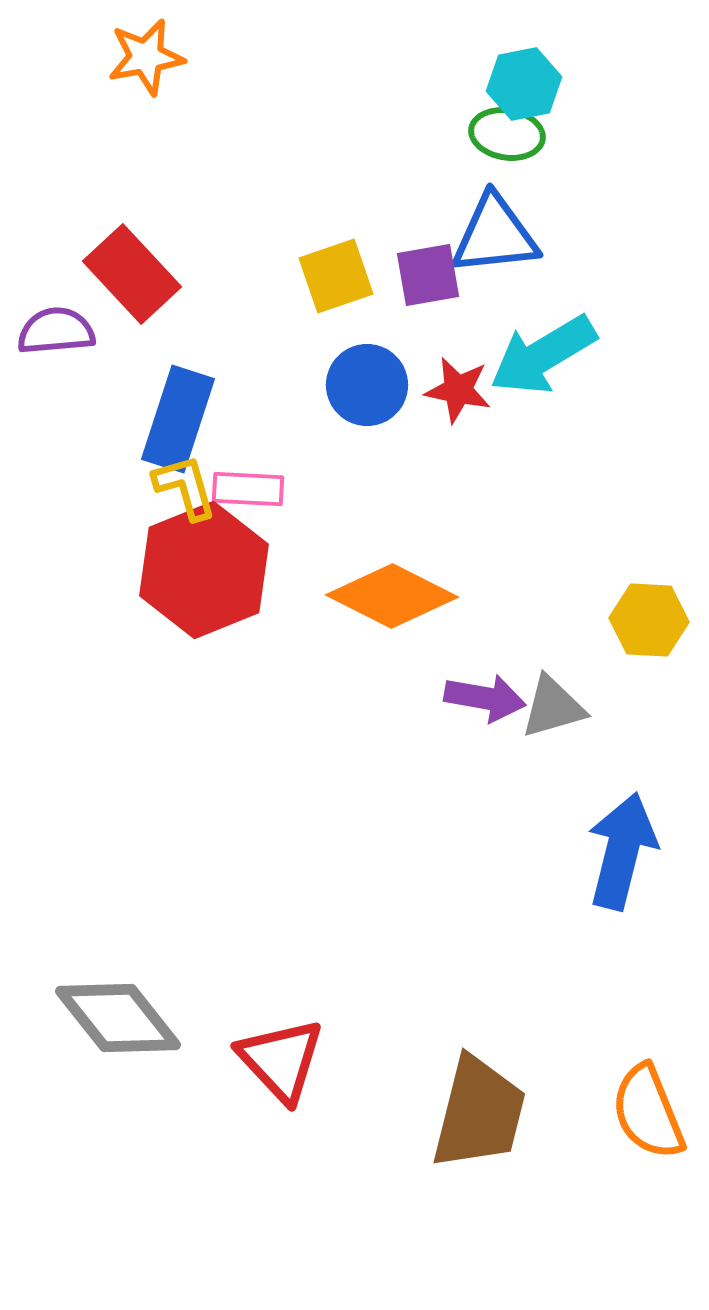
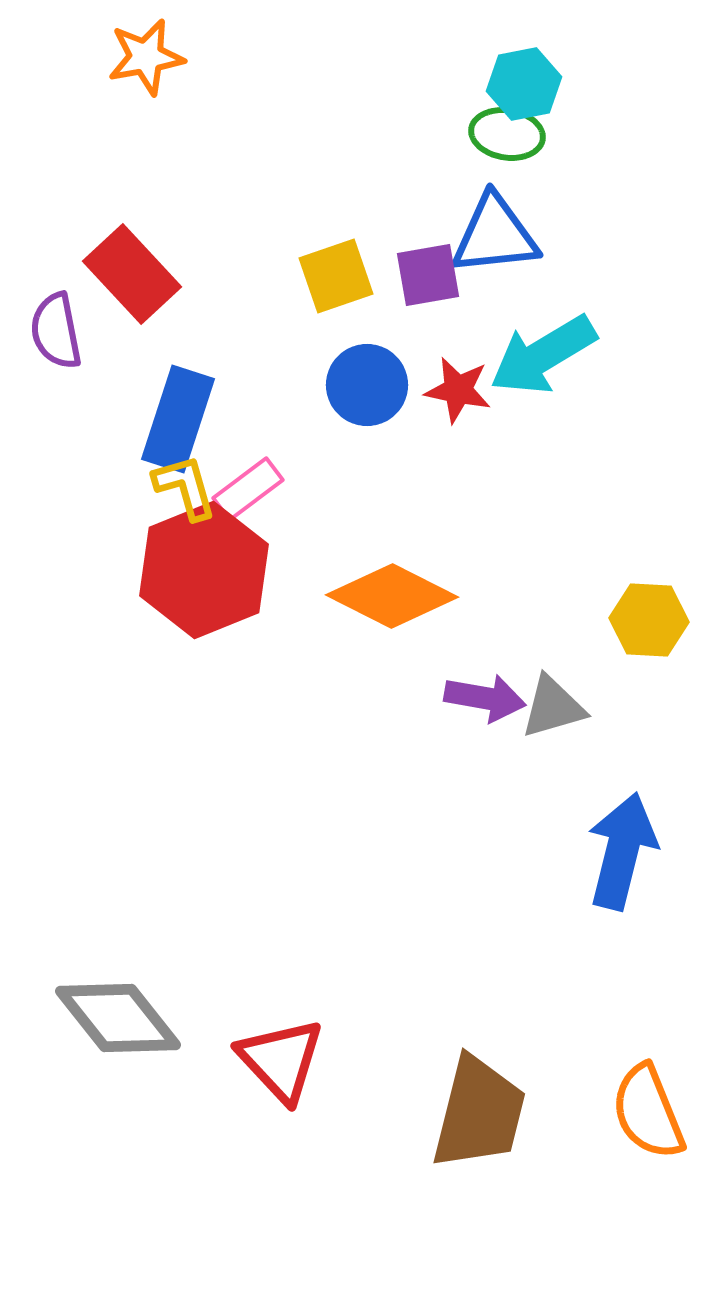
purple semicircle: rotated 96 degrees counterclockwise
pink rectangle: rotated 40 degrees counterclockwise
